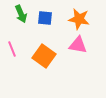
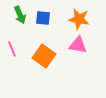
green arrow: moved 1 px left, 1 px down
blue square: moved 2 px left
